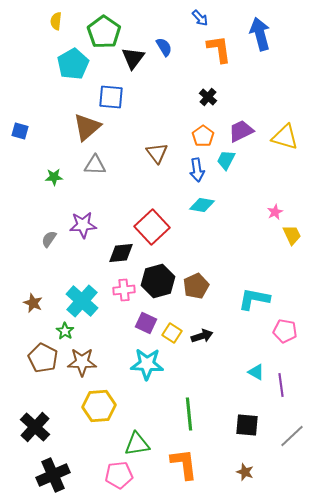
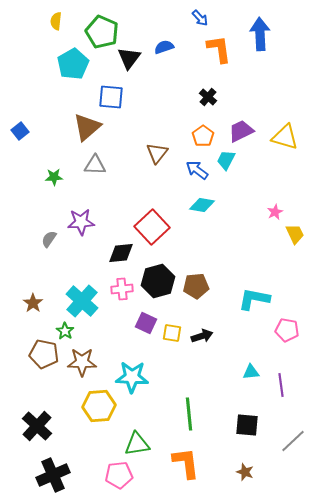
green pentagon at (104, 32): moved 2 px left; rotated 12 degrees counterclockwise
blue arrow at (260, 34): rotated 12 degrees clockwise
blue semicircle at (164, 47): rotated 78 degrees counterclockwise
black triangle at (133, 58): moved 4 px left
blue square at (20, 131): rotated 36 degrees clockwise
brown triangle at (157, 153): rotated 15 degrees clockwise
blue arrow at (197, 170): rotated 135 degrees clockwise
purple star at (83, 225): moved 2 px left, 3 px up
yellow trapezoid at (292, 235): moved 3 px right, 1 px up
brown pentagon at (196, 286): rotated 20 degrees clockwise
pink cross at (124, 290): moved 2 px left, 1 px up
brown star at (33, 303): rotated 12 degrees clockwise
pink pentagon at (285, 331): moved 2 px right, 1 px up
yellow square at (172, 333): rotated 24 degrees counterclockwise
brown pentagon at (43, 358): moved 1 px right, 4 px up; rotated 16 degrees counterclockwise
cyan star at (147, 364): moved 15 px left, 13 px down
cyan triangle at (256, 372): moved 5 px left; rotated 36 degrees counterclockwise
black cross at (35, 427): moved 2 px right, 1 px up
gray line at (292, 436): moved 1 px right, 5 px down
orange L-shape at (184, 464): moved 2 px right, 1 px up
